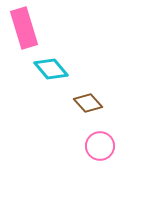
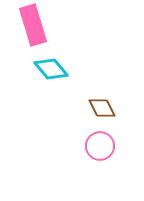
pink rectangle: moved 9 px right, 3 px up
brown diamond: moved 14 px right, 5 px down; rotated 16 degrees clockwise
